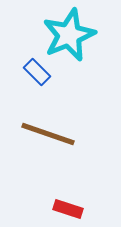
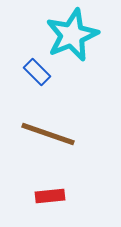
cyan star: moved 3 px right
red rectangle: moved 18 px left, 13 px up; rotated 24 degrees counterclockwise
